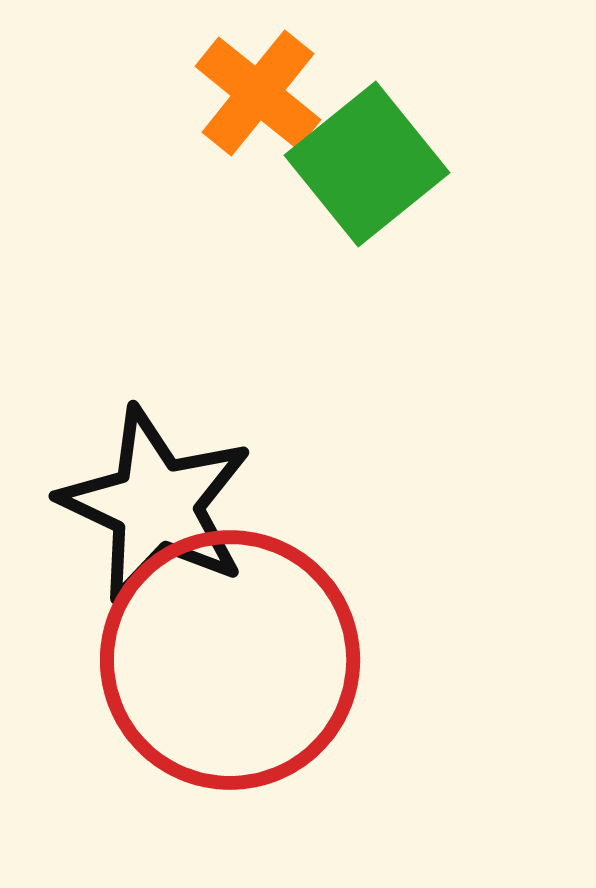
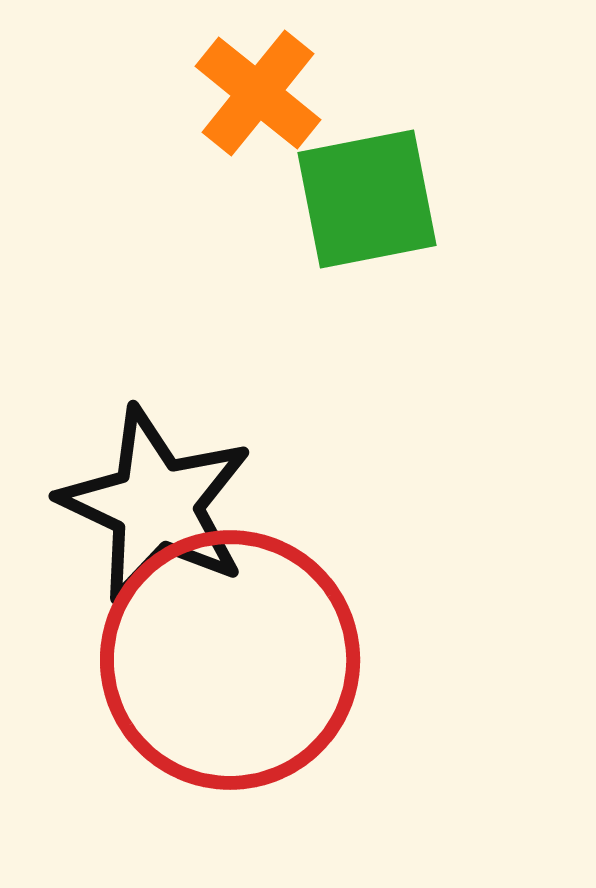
green square: moved 35 px down; rotated 28 degrees clockwise
